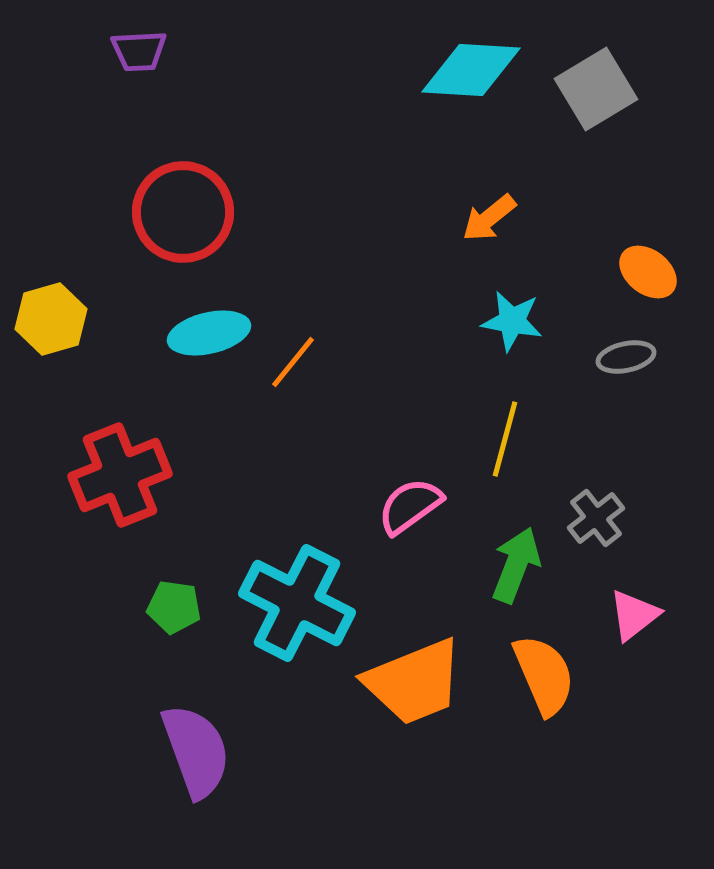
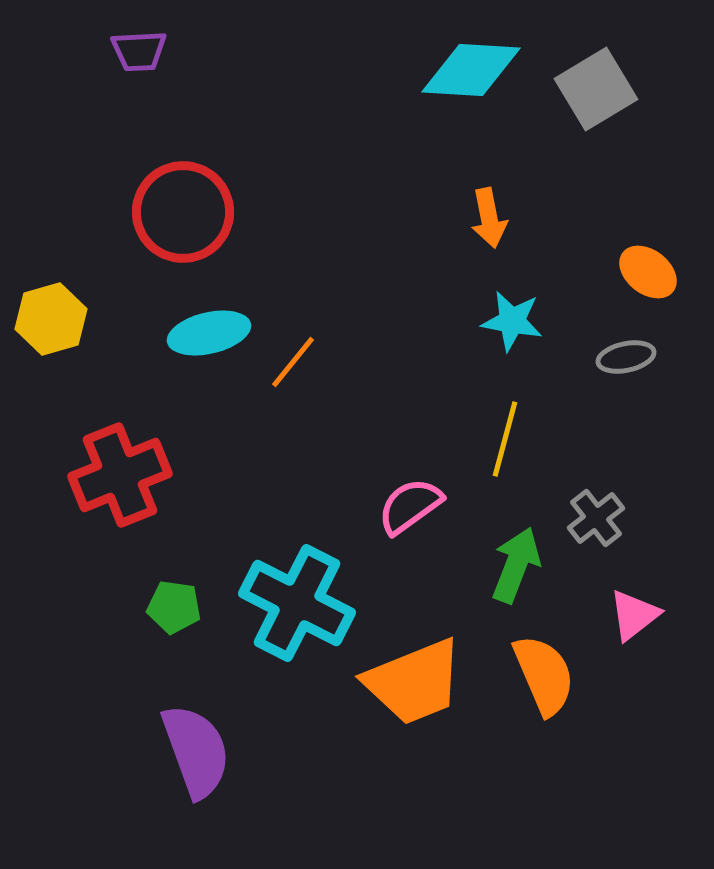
orange arrow: rotated 62 degrees counterclockwise
